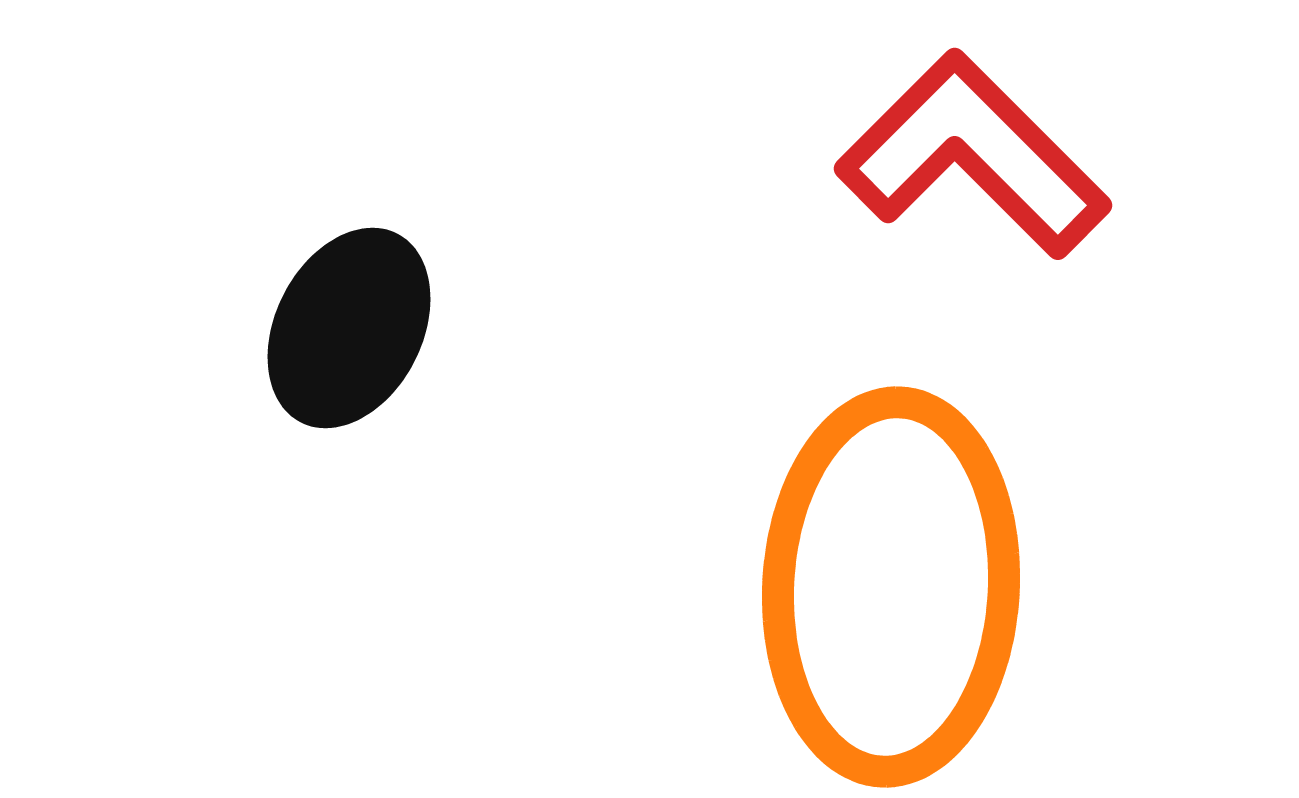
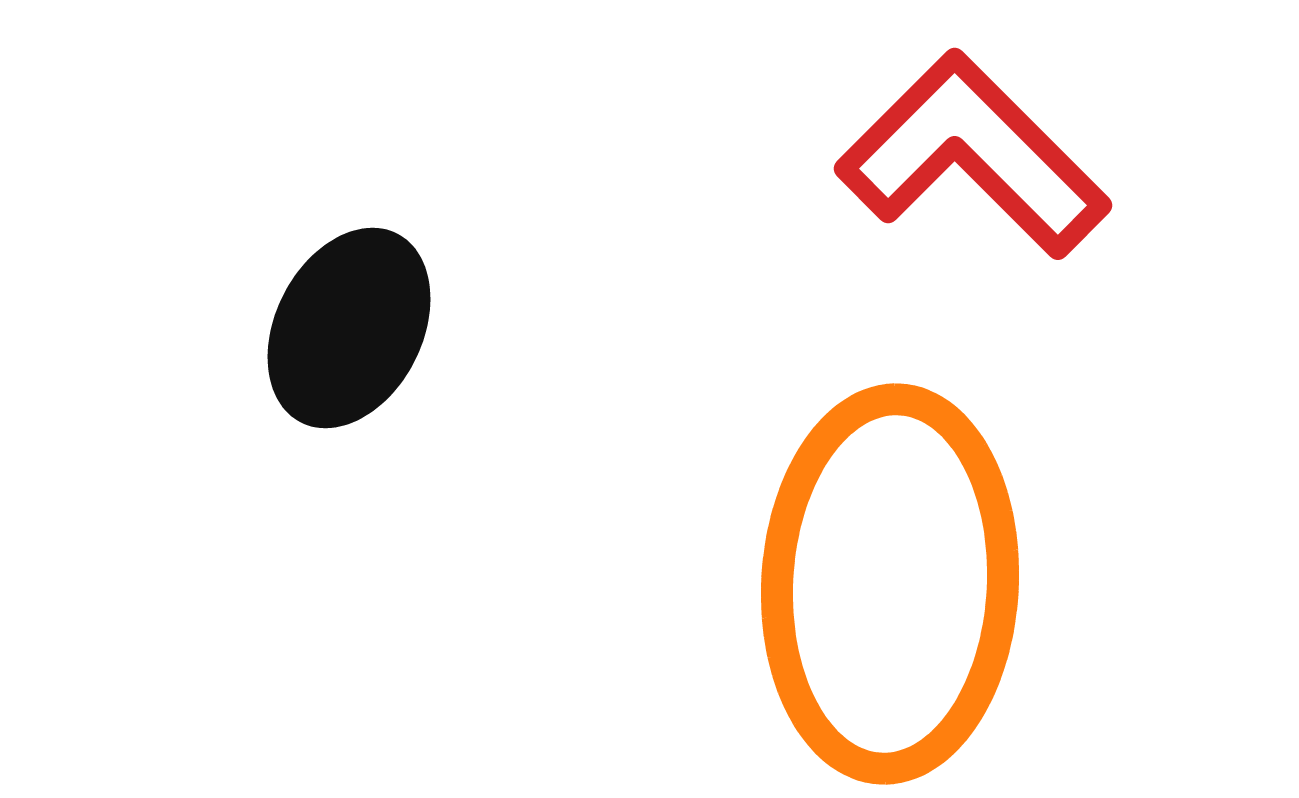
orange ellipse: moved 1 px left, 3 px up
